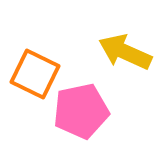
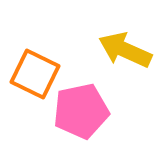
yellow arrow: moved 2 px up
